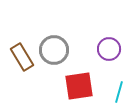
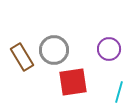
red square: moved 6 px left, 4 px up
